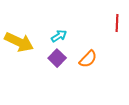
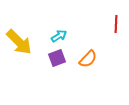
red line: moved 1 px left, 1 px down
yellow arrow: rotated 20 degrees clockwise
purple square: rotated 24 degrees clockwise
